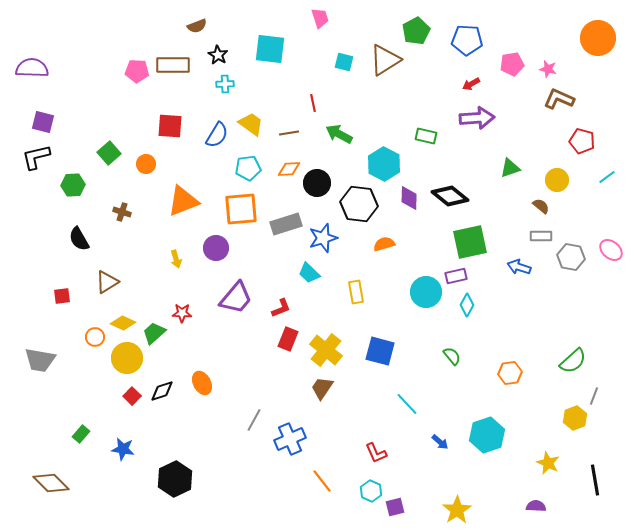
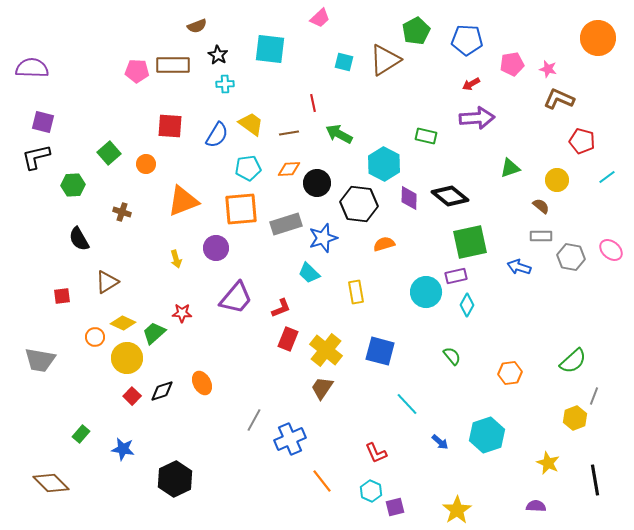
pink trapezoid at (320, 18): rotated 65 degrees clockwise
